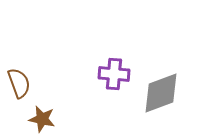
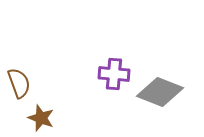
gray diamond: moved 1 px left, 1 px up; rotated 42 degrees clockwise
brown star: moved 1 px left, 1 px up; rotated 8 degrees clockwise
